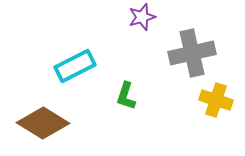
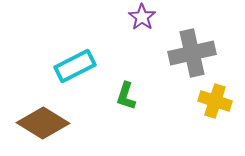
purple star: rotated 20 degrees counterclockwise
yellow cross: moved 1 px left, 1 px down
